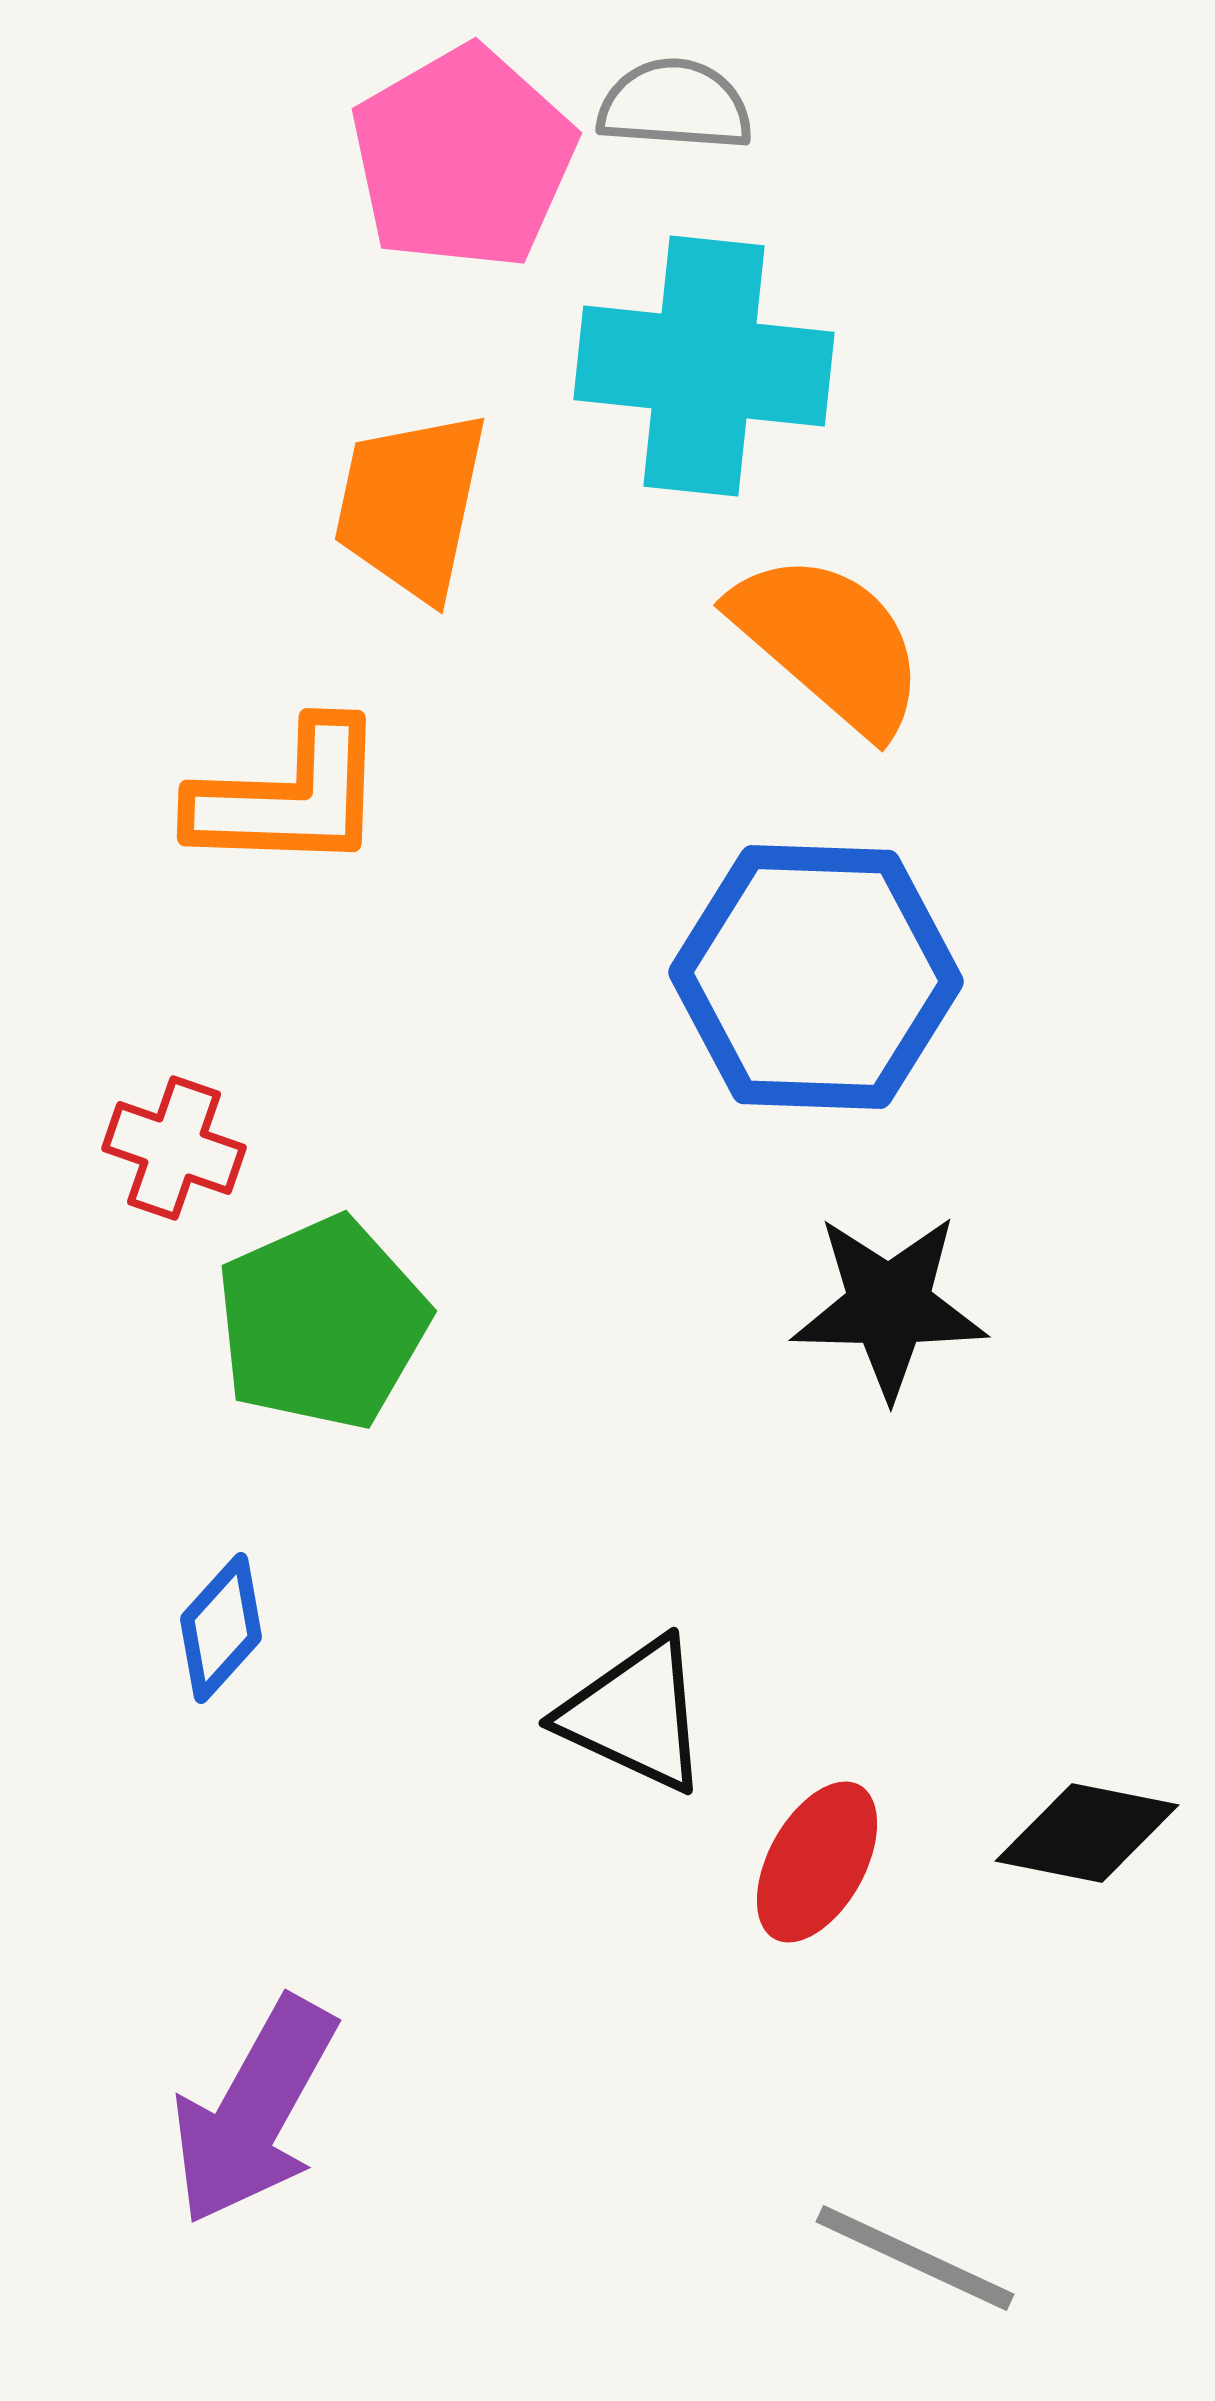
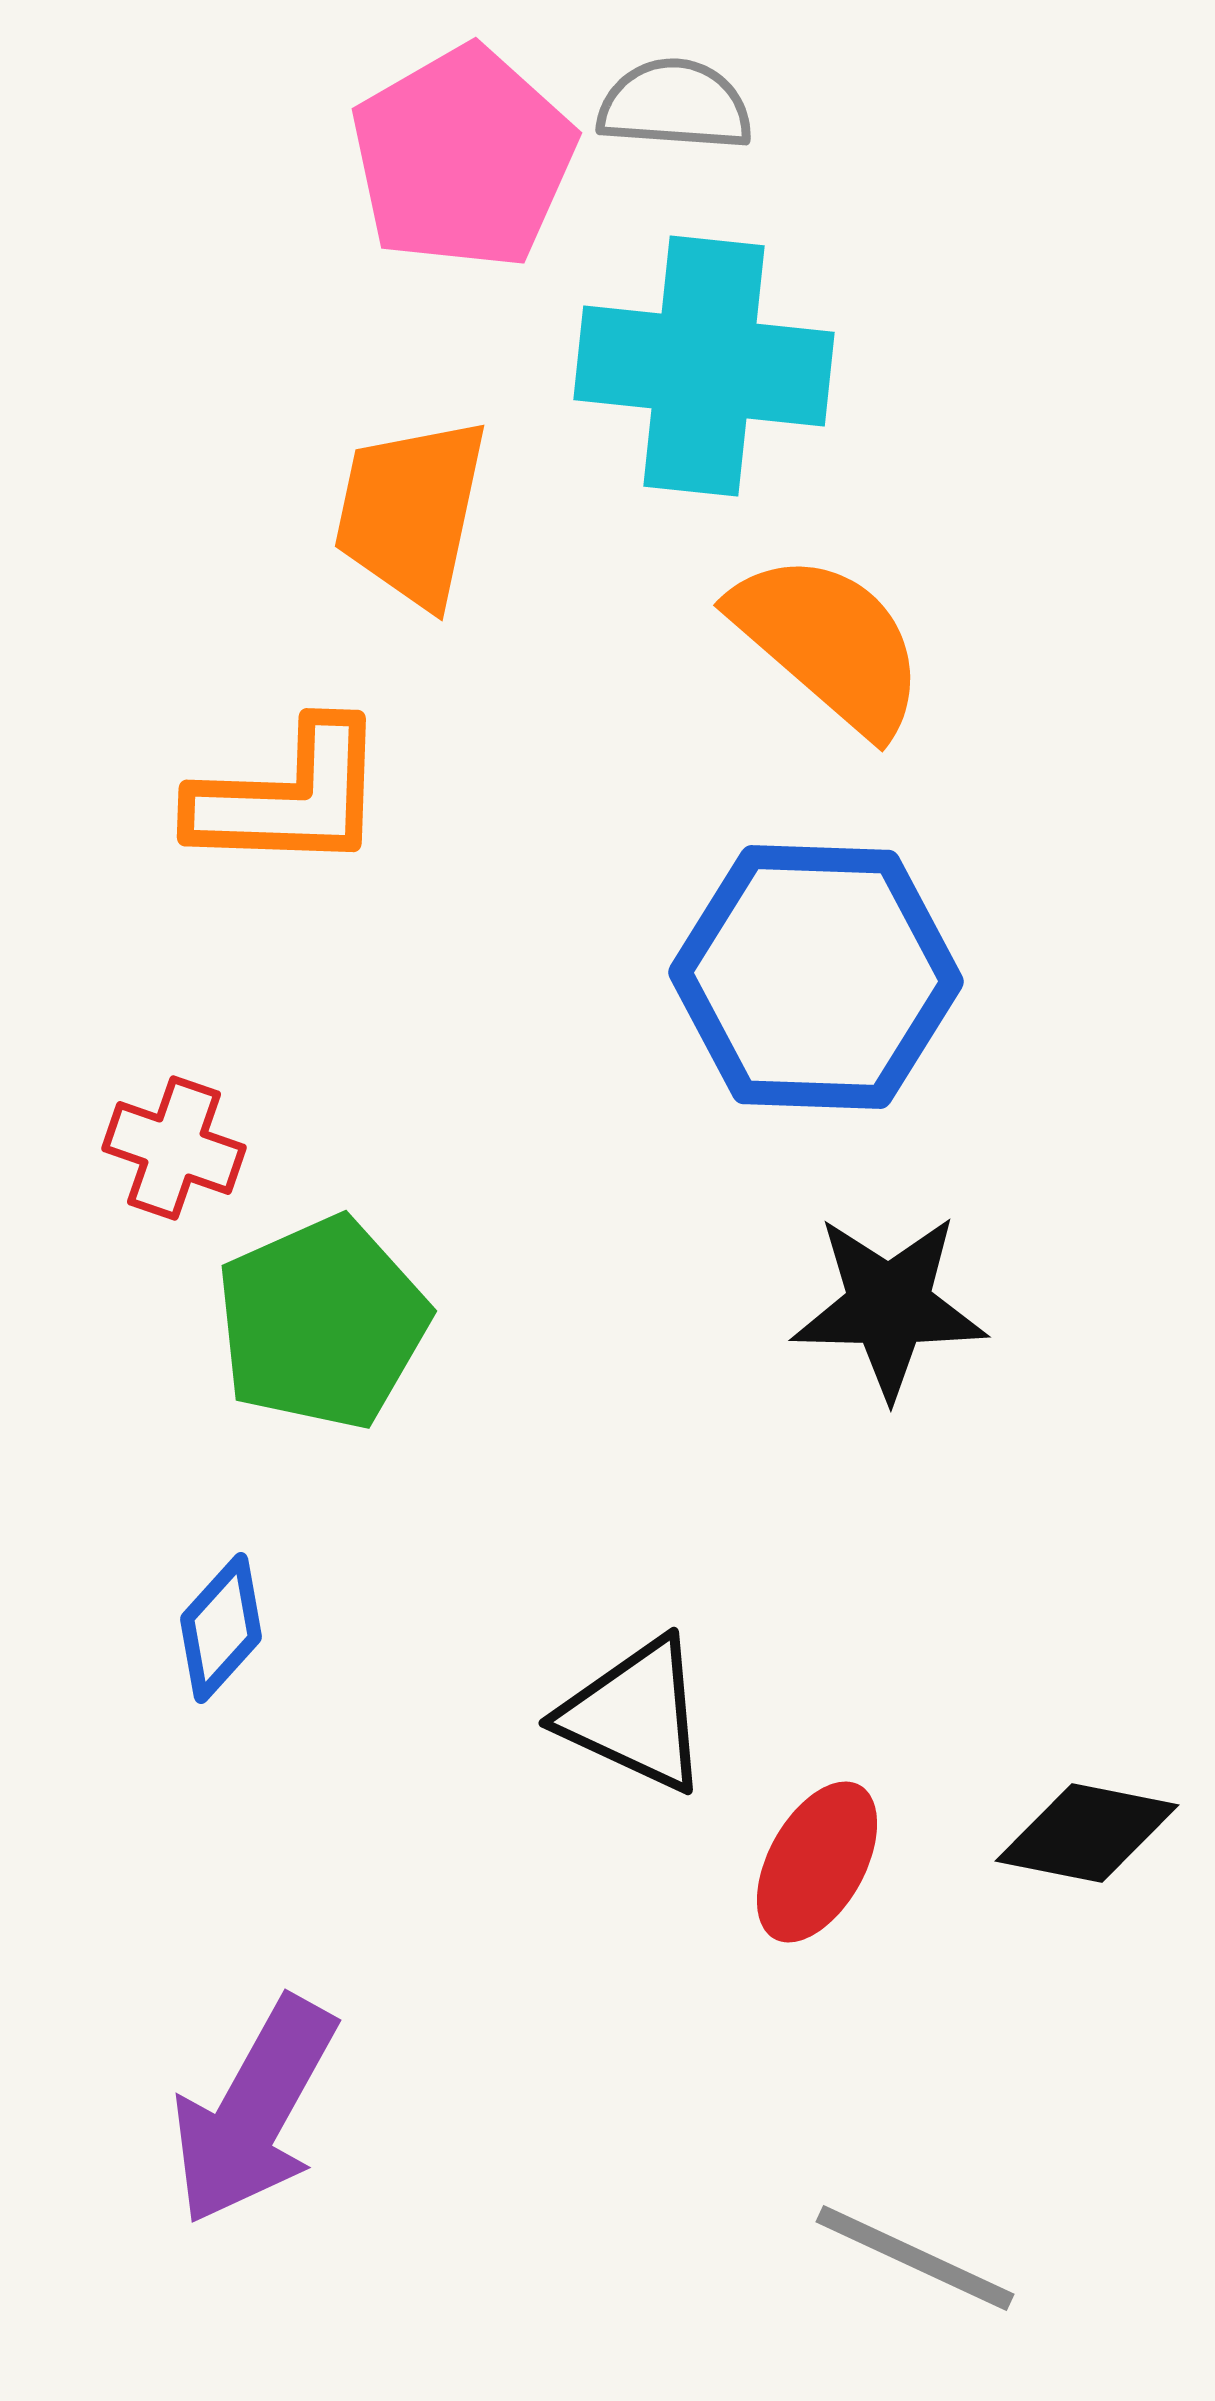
orange trapezoid: moved 7 px down
